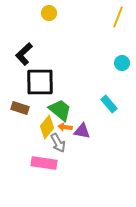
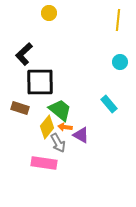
yellow line: moved 3 px down; rotated 15 degrees counterclockwise
cyan circle: moved 2 px left, 1 px up
purple triangle: moved 1 px left, 4 px down; rotated 18 degrees clockwise
